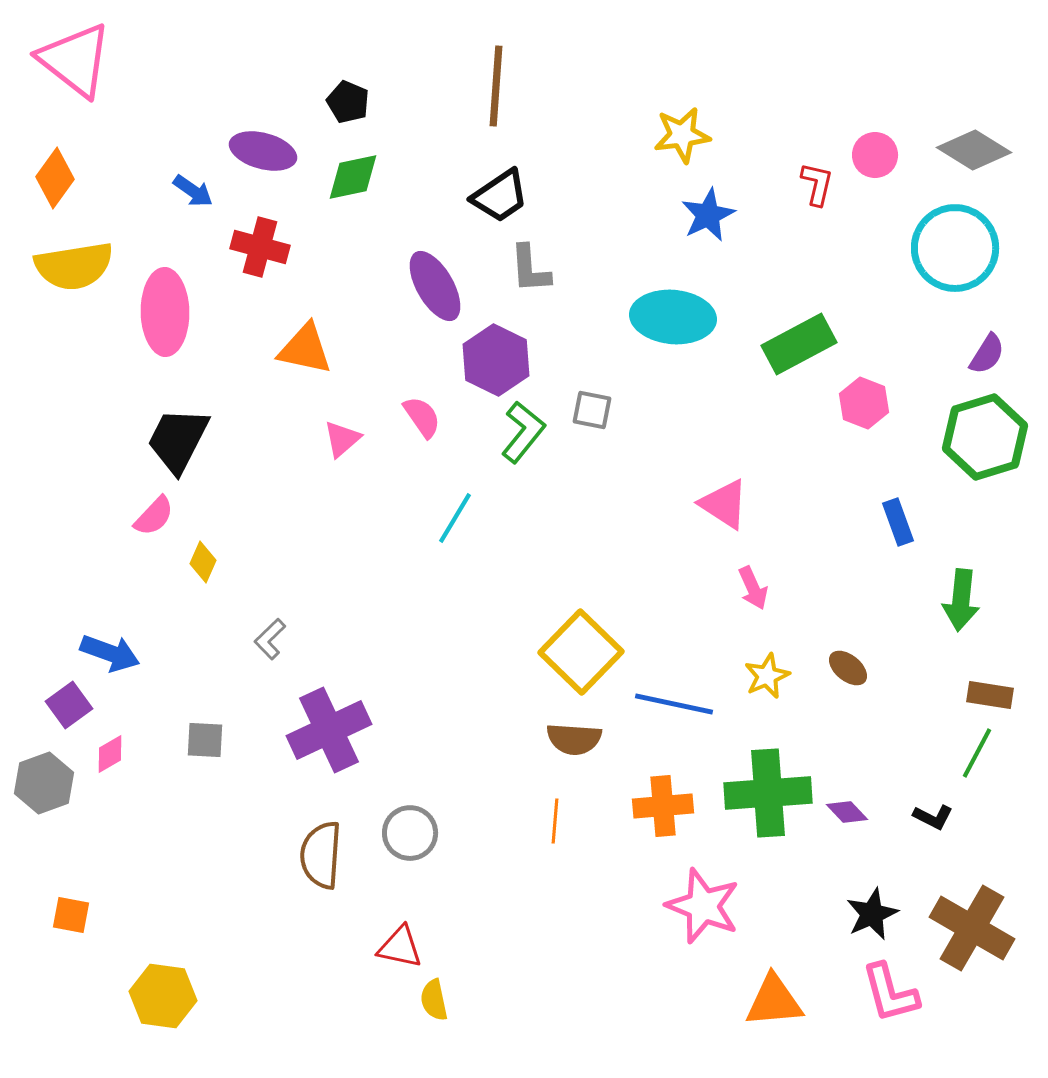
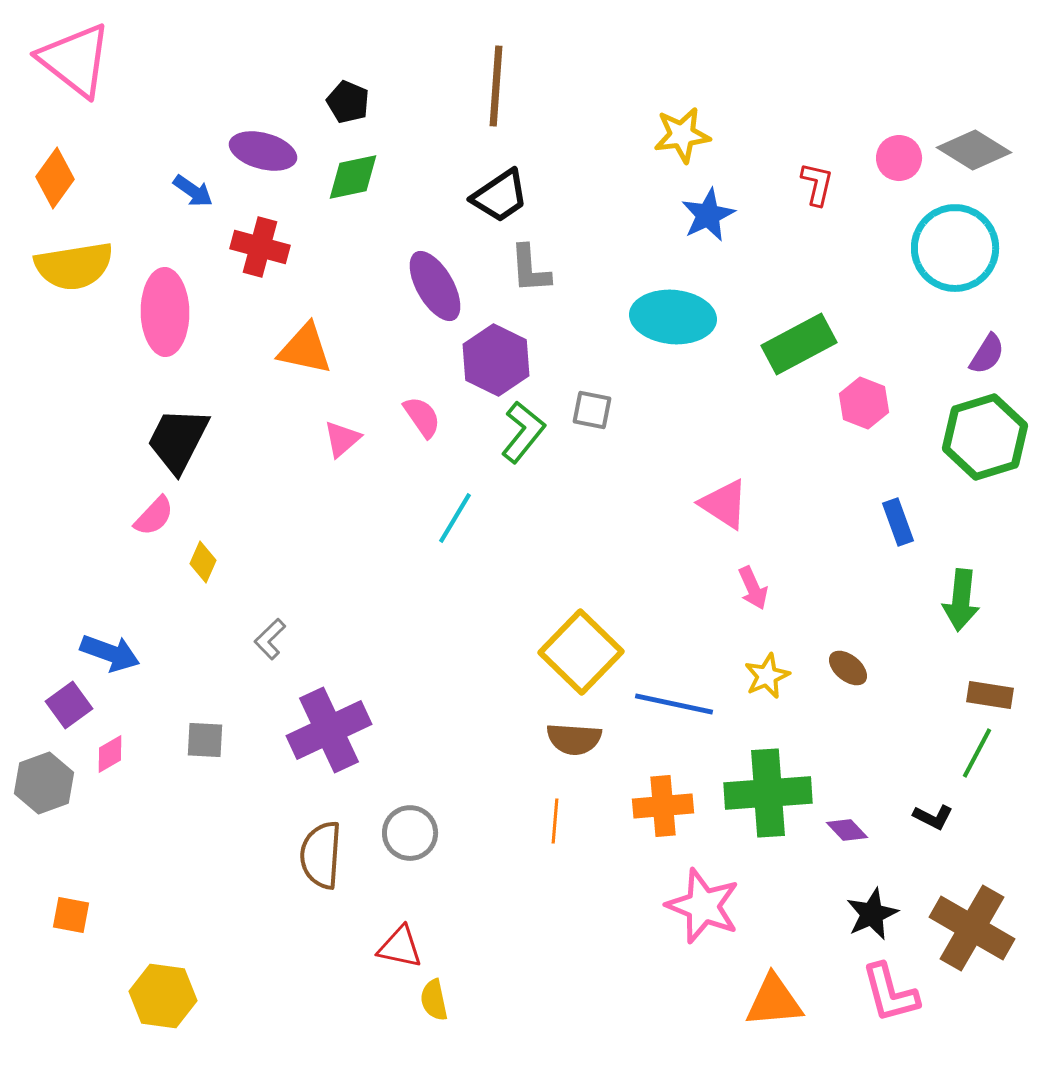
pink circle at (875, 155): moved 24 px right, 3 px down
purple diamond at (847, 812): moved 18 px down
